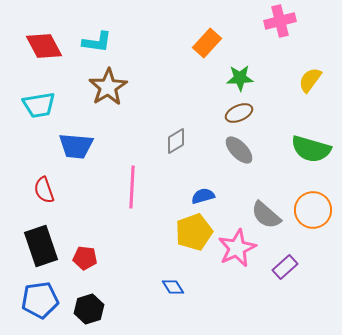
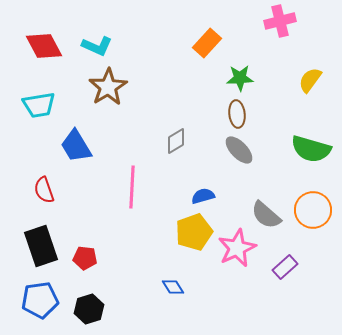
cyan L-shape: moved 4 px down; rotated 16 degrees clockwise
brown ellipse: moved 2 px left, 1 px down; rotated 72 degrees counterclockwise
blue trapezoid: rotated 54 degrees clockwise
